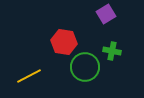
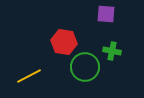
purple square: rotated 36 degrees clockwise
